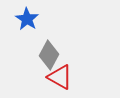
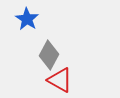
red triangle: moved 3 px down
